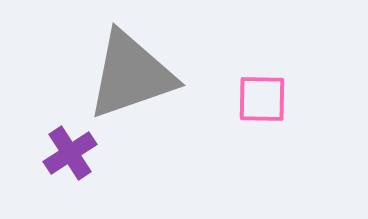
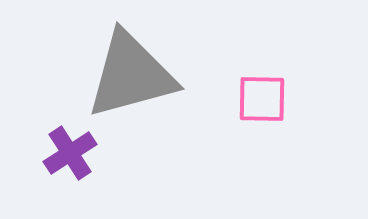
gray triangle: rotated 4 degrees clockwise
